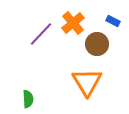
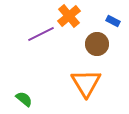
orange cross: moved 4 px left, 7 px up
purple line: rotated 20 degrees clockwise
orange triangle: moved 1 px left, 1 px down
green semicircle: moved 4 px left; rotated 48 degrees counterclockwise
